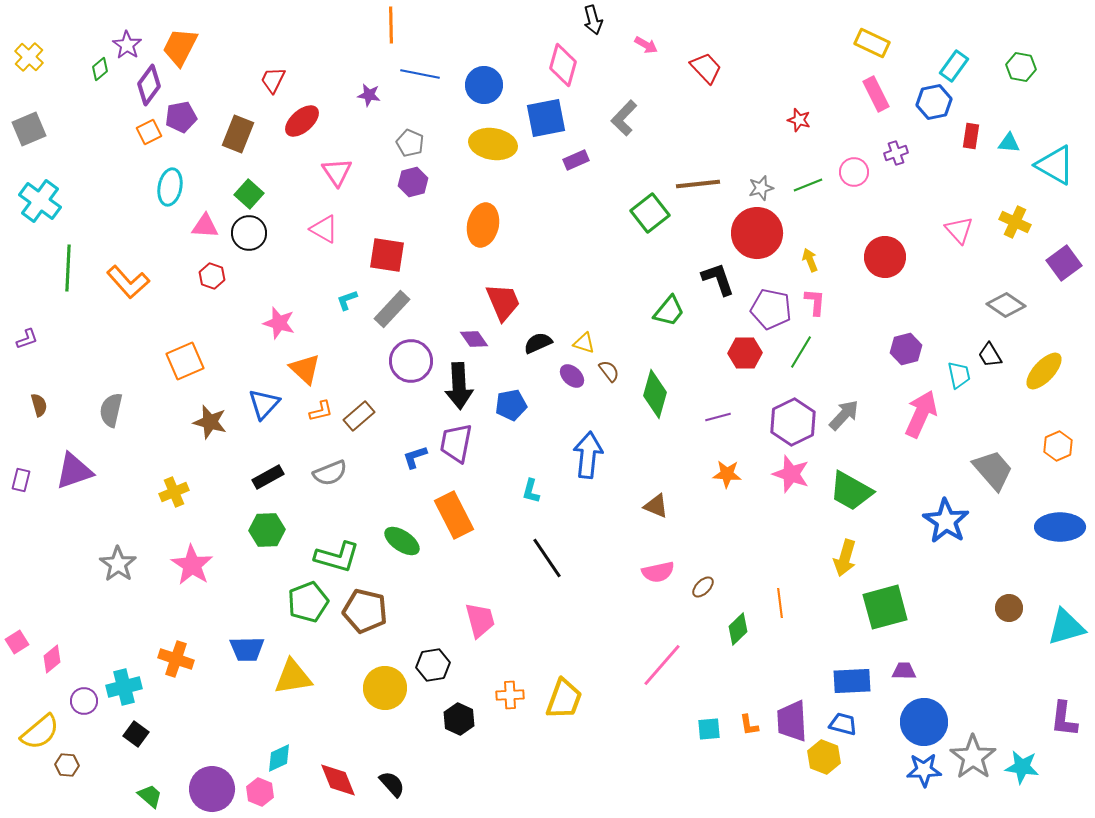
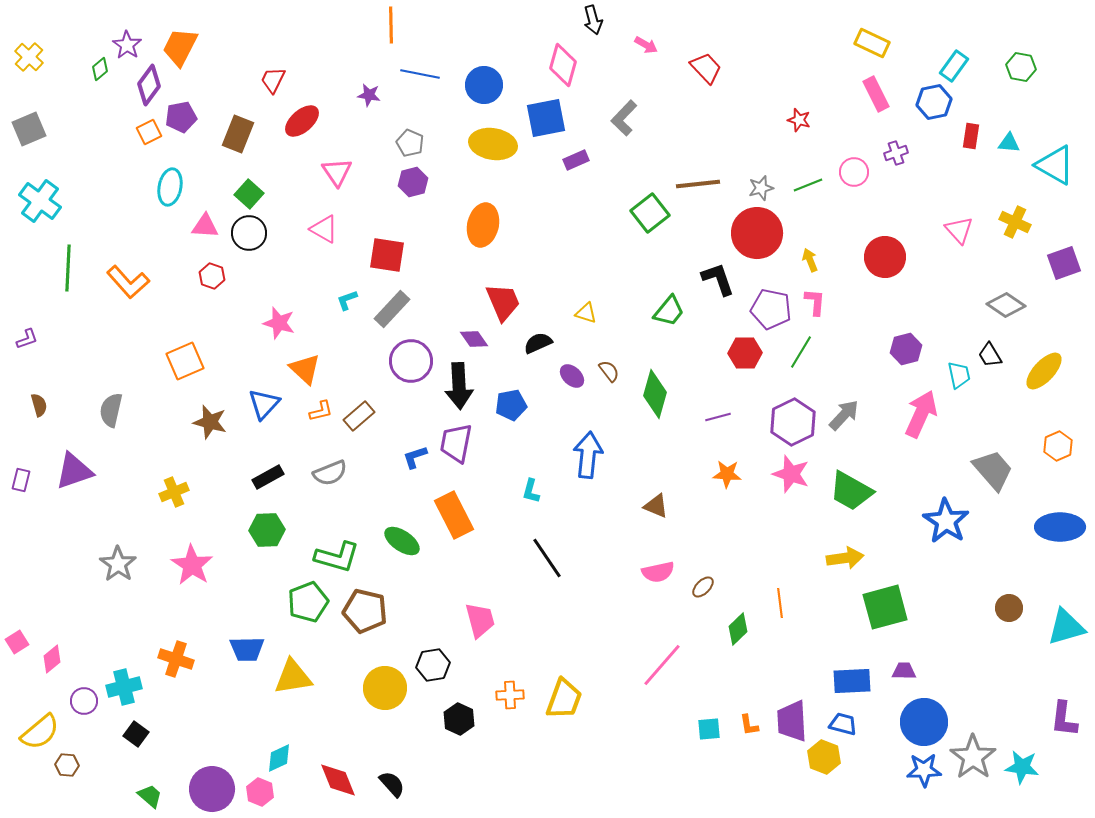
purple square at (1064, 263): rotated 16 degrees clockwise
yellow triangle at (584, 343): moved 2 px right, 30 px up
yellow arrow at (845, 558): rotated 114 degrees counterclockwise
